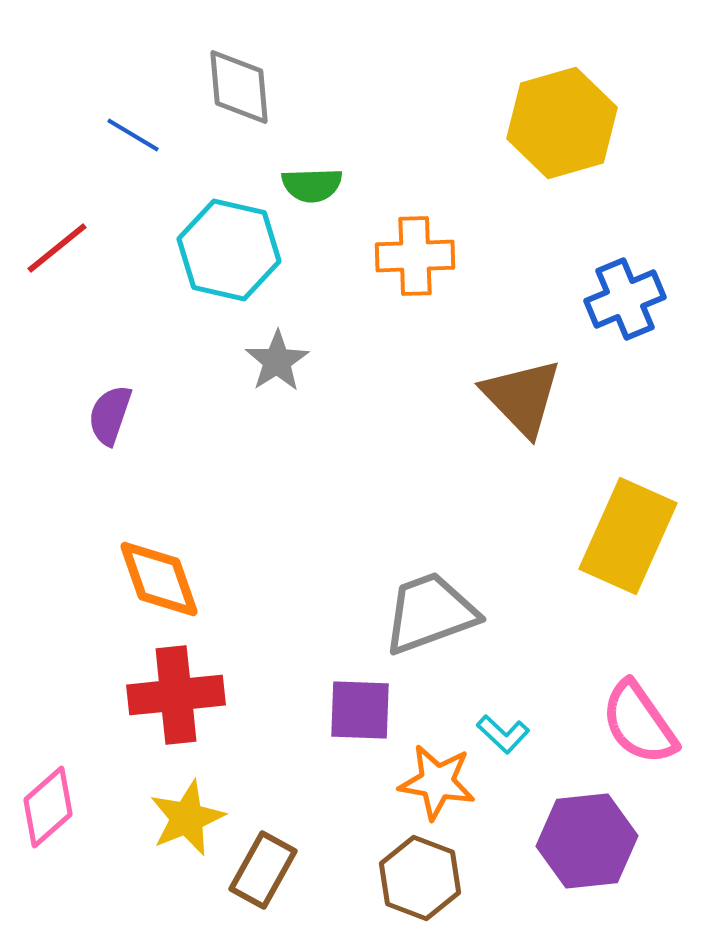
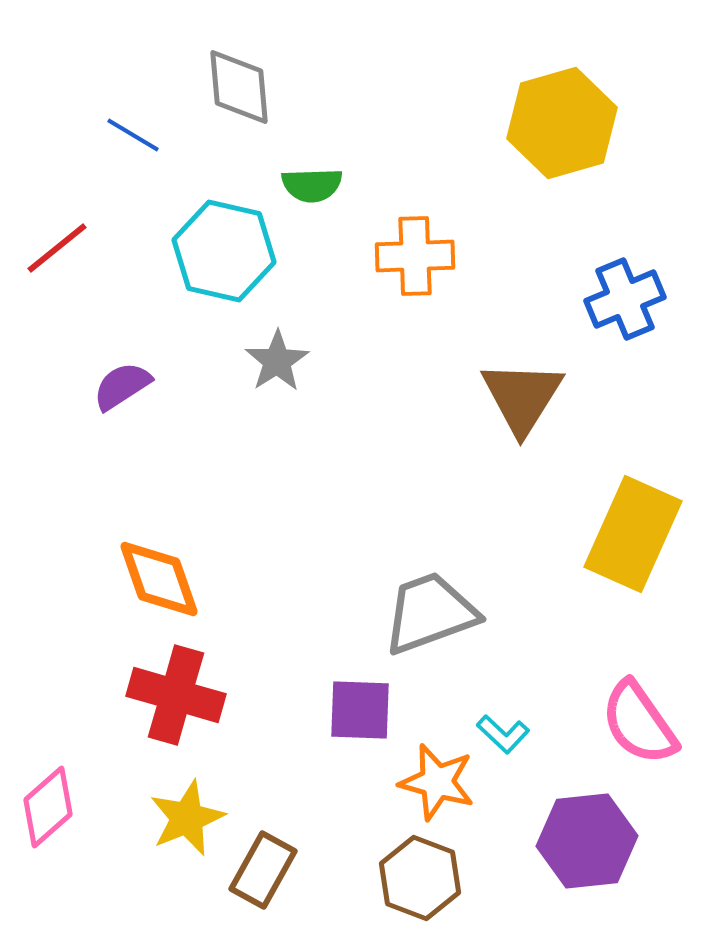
cyan hexagon: moved 5 px left, 1 px down
brown triangle: rotated 16 degrees clockwise
purple semicircle: moved 12 px right, 29 px up; rotated 38 degrees clockwise
yellow rectangle: moved 5 px right, 2 px up
red cross: rotated 22 degrees clockwise
orange star: rotated 6 degrees clockwise
